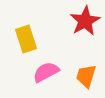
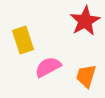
yellow rectangle: moved 3 px left, 1 px down
pink semicircle: moved 2 px right, 5 px up
